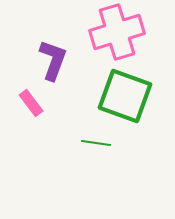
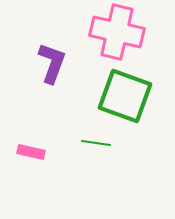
pink cross: rotated 30 degrees clockwise
purple L-shape: moved 1 px left, 3 px down
pink rectangle: moved 49 px down; rotated 40 degrees counterclockwise
